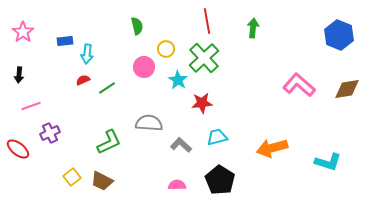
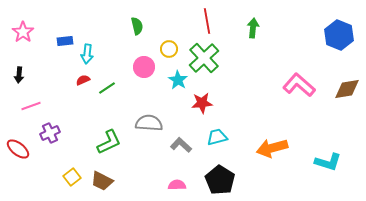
yellow circle: moved 3 px right
